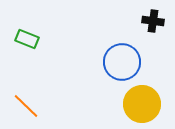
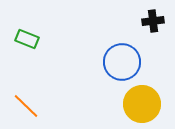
black cross: rotated 15 degrees counterclockwise
